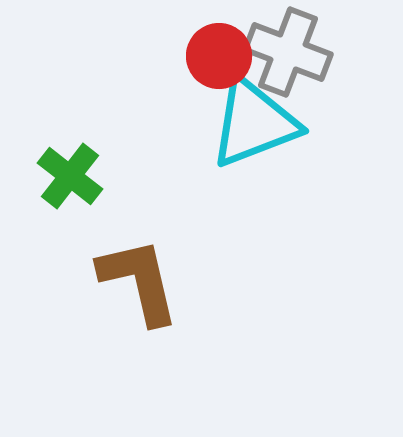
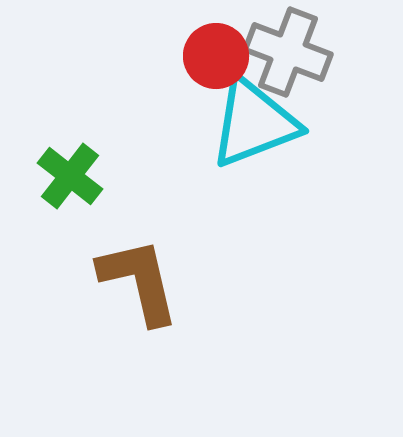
red circle: moved 3 px left
